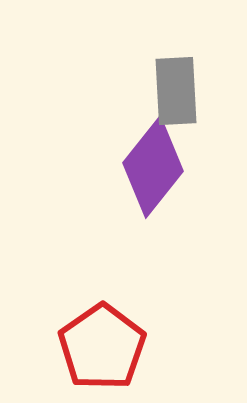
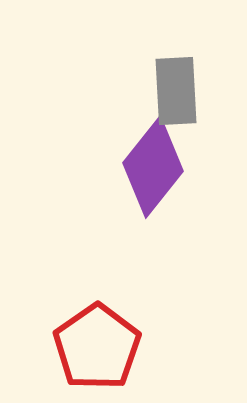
red pentagon: moved 5 px left
